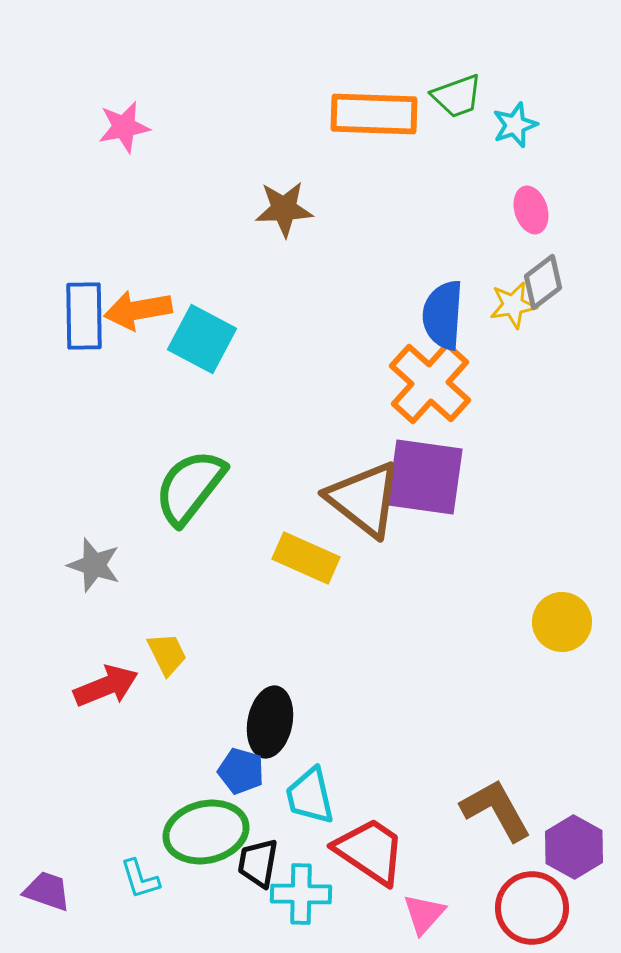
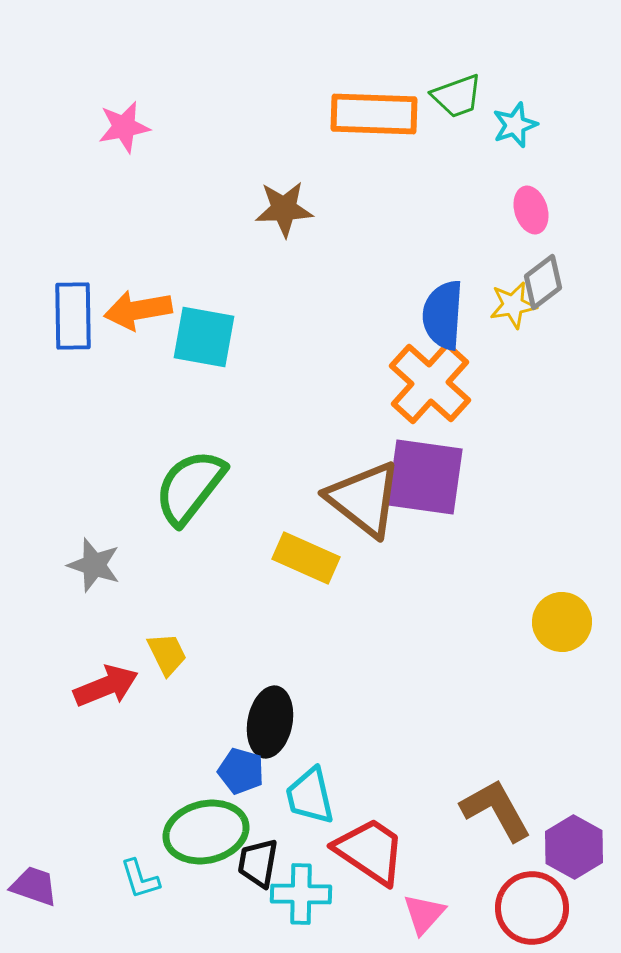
blue rectangle: moved 11 px left
cyan square: moved 2 px right, 2 px up; rotated 18 degrees counterclockwise
purple trapezoid: moved 13 px left, 5 px up
